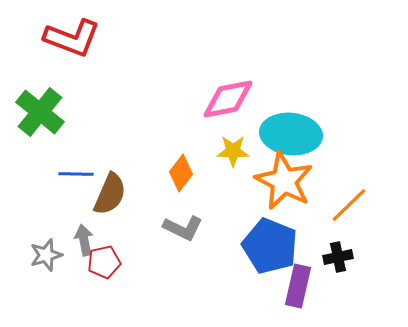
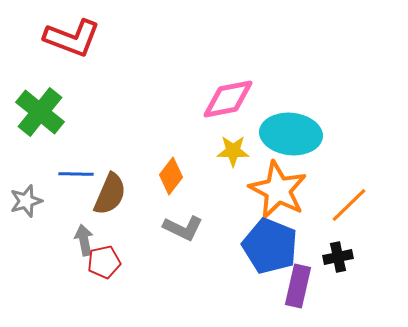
orange diamond: moved 10 px left, 3 px down
orange star: moved 6 px left, 9 px down
gray star: moved 20 px left, 54 px up
